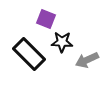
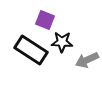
purple square: moved 1 px left, 1 px down
black rectangle: moved 2 px right, 4 px up; rotated 12 degrees counterclockwise
